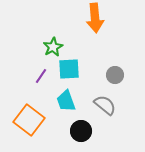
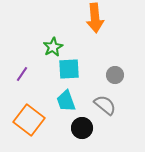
purple line: moved 19 px left, 2 px up
black circle: moved 1 px right, 3 px up
